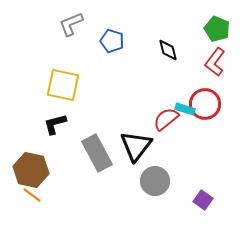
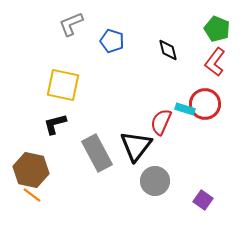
red semicircle: moved 5 px left, 3 px down; rotated 28 degrees counterclockwise
